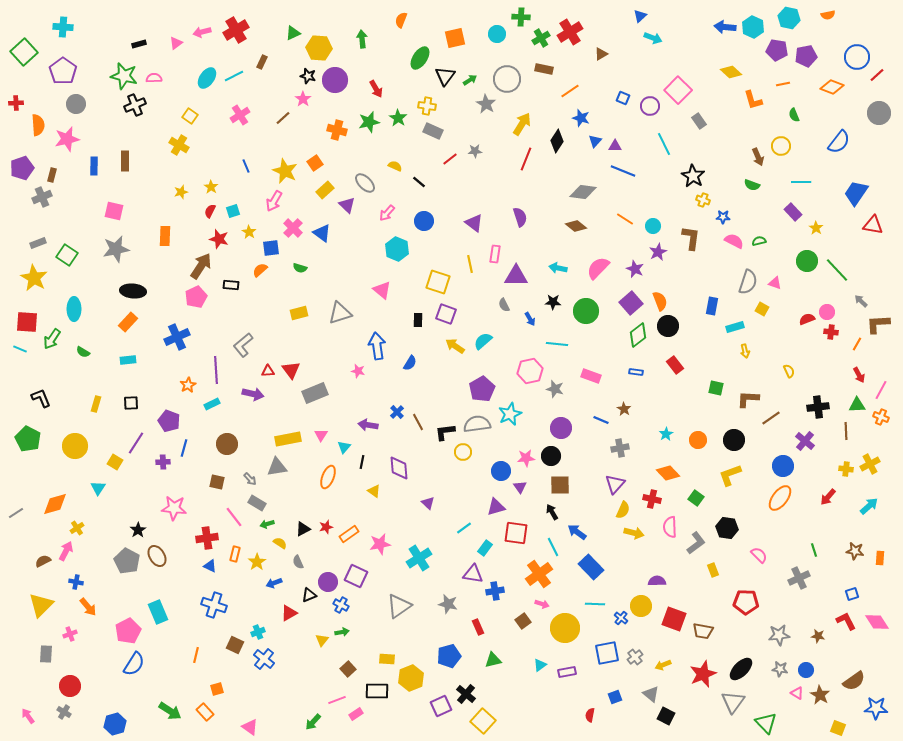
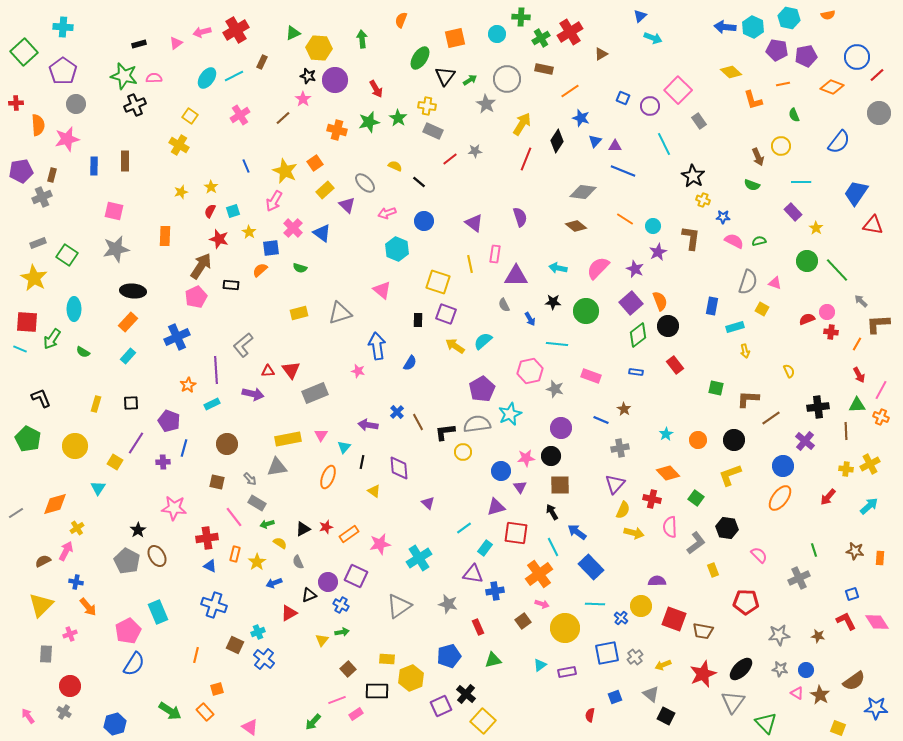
purple pentagon at (22, 168): moved 1 px left, 3 px down; rotated 10 degrees clockwise
pink arrow at (387, 213): rotated 30 degrees clockwise
cyan rectangle at (128, 360): moved 4 px up; rotated 42 degrees counterclockwise
